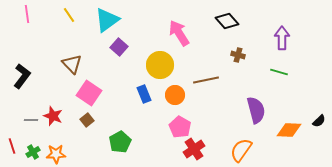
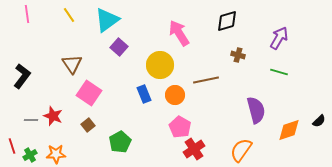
black diamond: rotated 65 degrees counterclockwise
purple arrow: moved 3 px left; rotated 30 degrees clockwise
brown triangle: rotated 10 degrees clockwise
brown square: moved 1 px right, 5 px down
orange diamond: rotated 20 degrees counterclockwise
green cross: moved 3 px left, 3 px down
